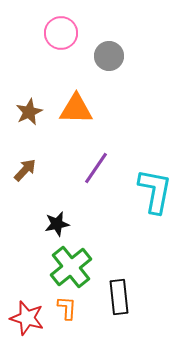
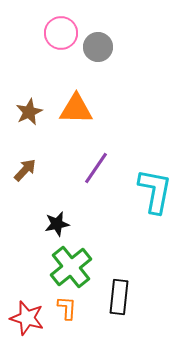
gray circle: moved 11 px left, 9 px up
black rectangle: rotated 12 degrees clockwise
